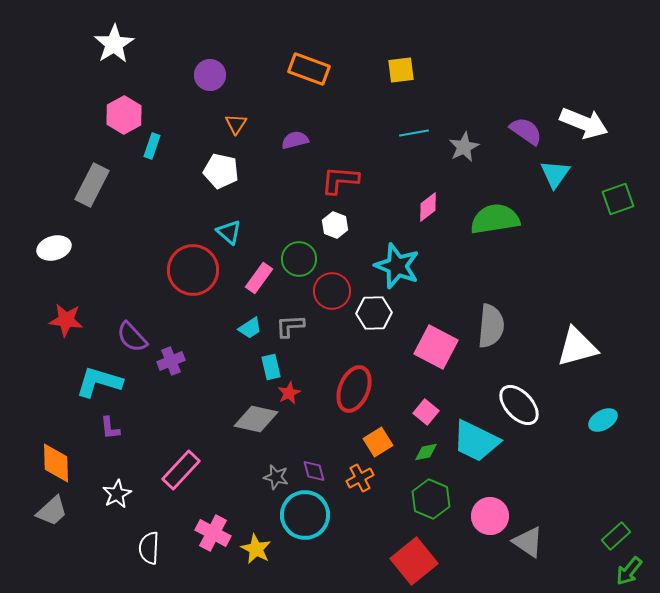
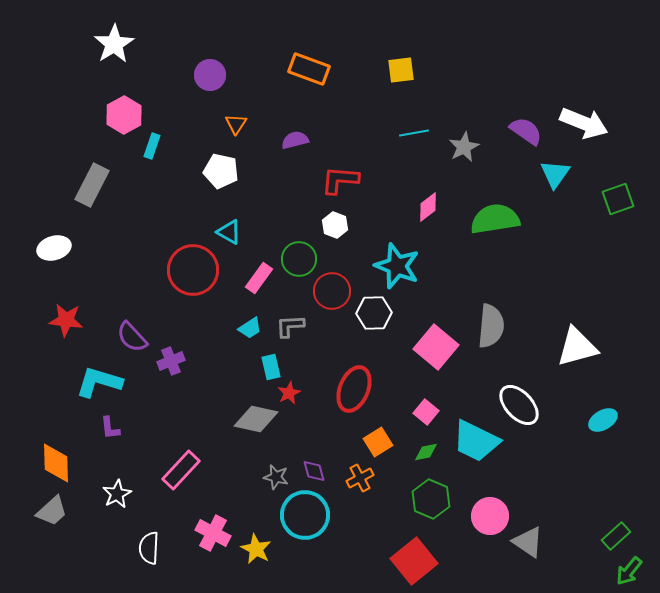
cyan triangle at (229, 232): rotated 12 degrees counterclockwise
pink square at (436, 347): rotated 12 degrees clockwise
